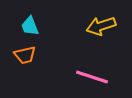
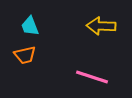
yellow arrow: rotated 20 degrees clockwise
